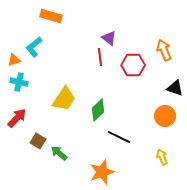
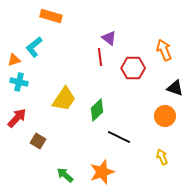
red hexagon: moved 3 px down
green diamond: moved 1 px left
green arrow: moved 6 px right, 22 px down
